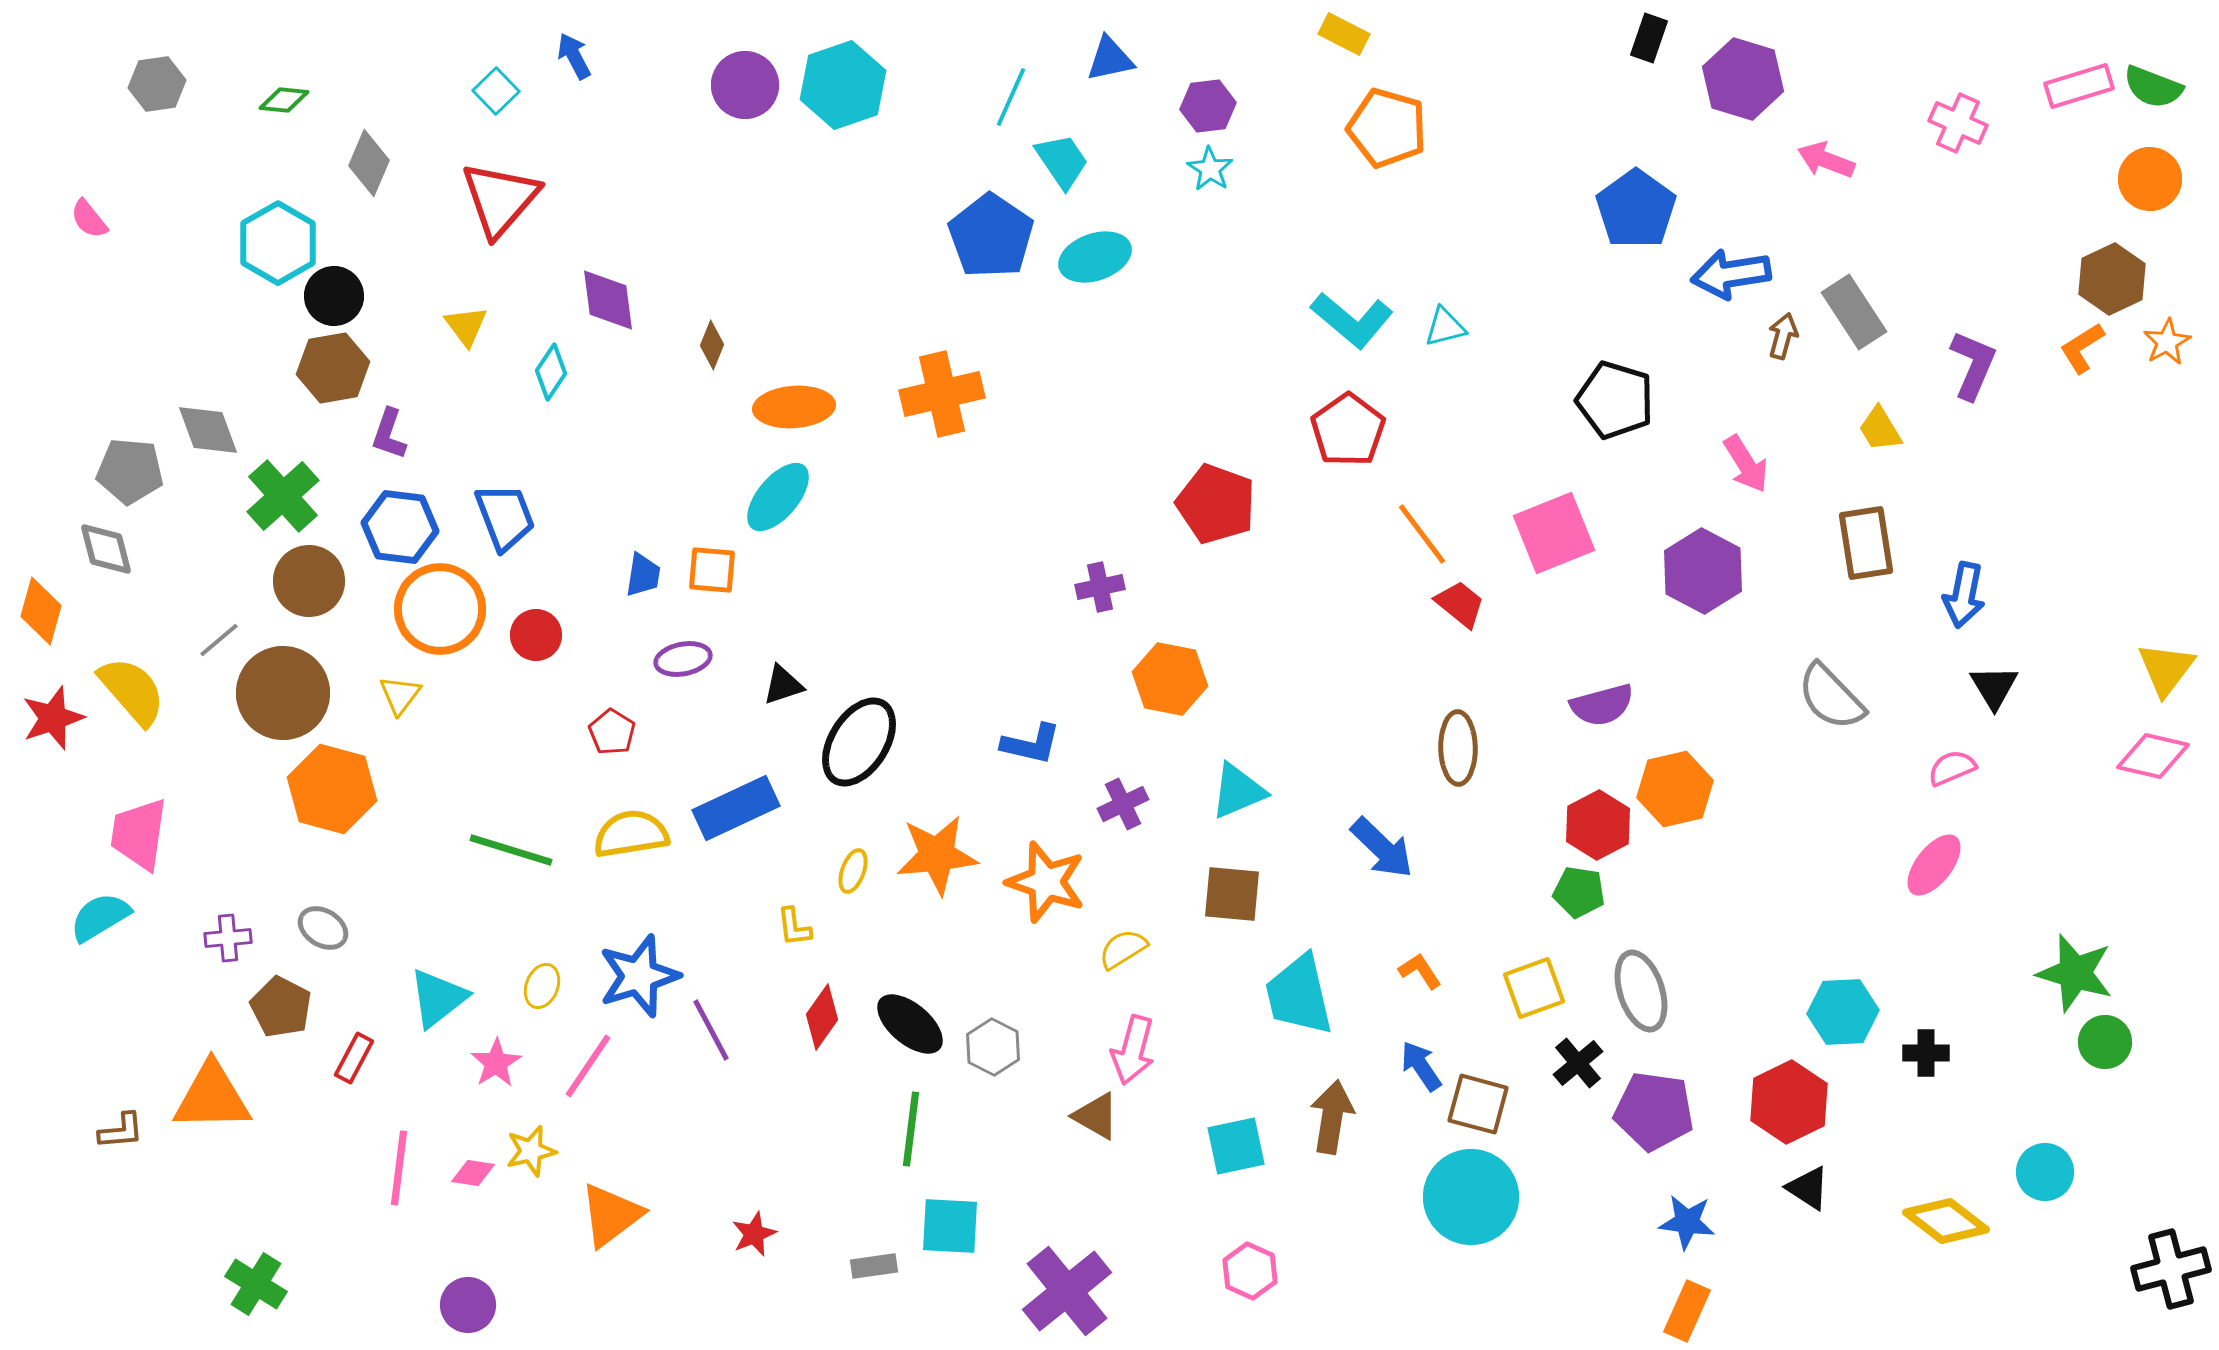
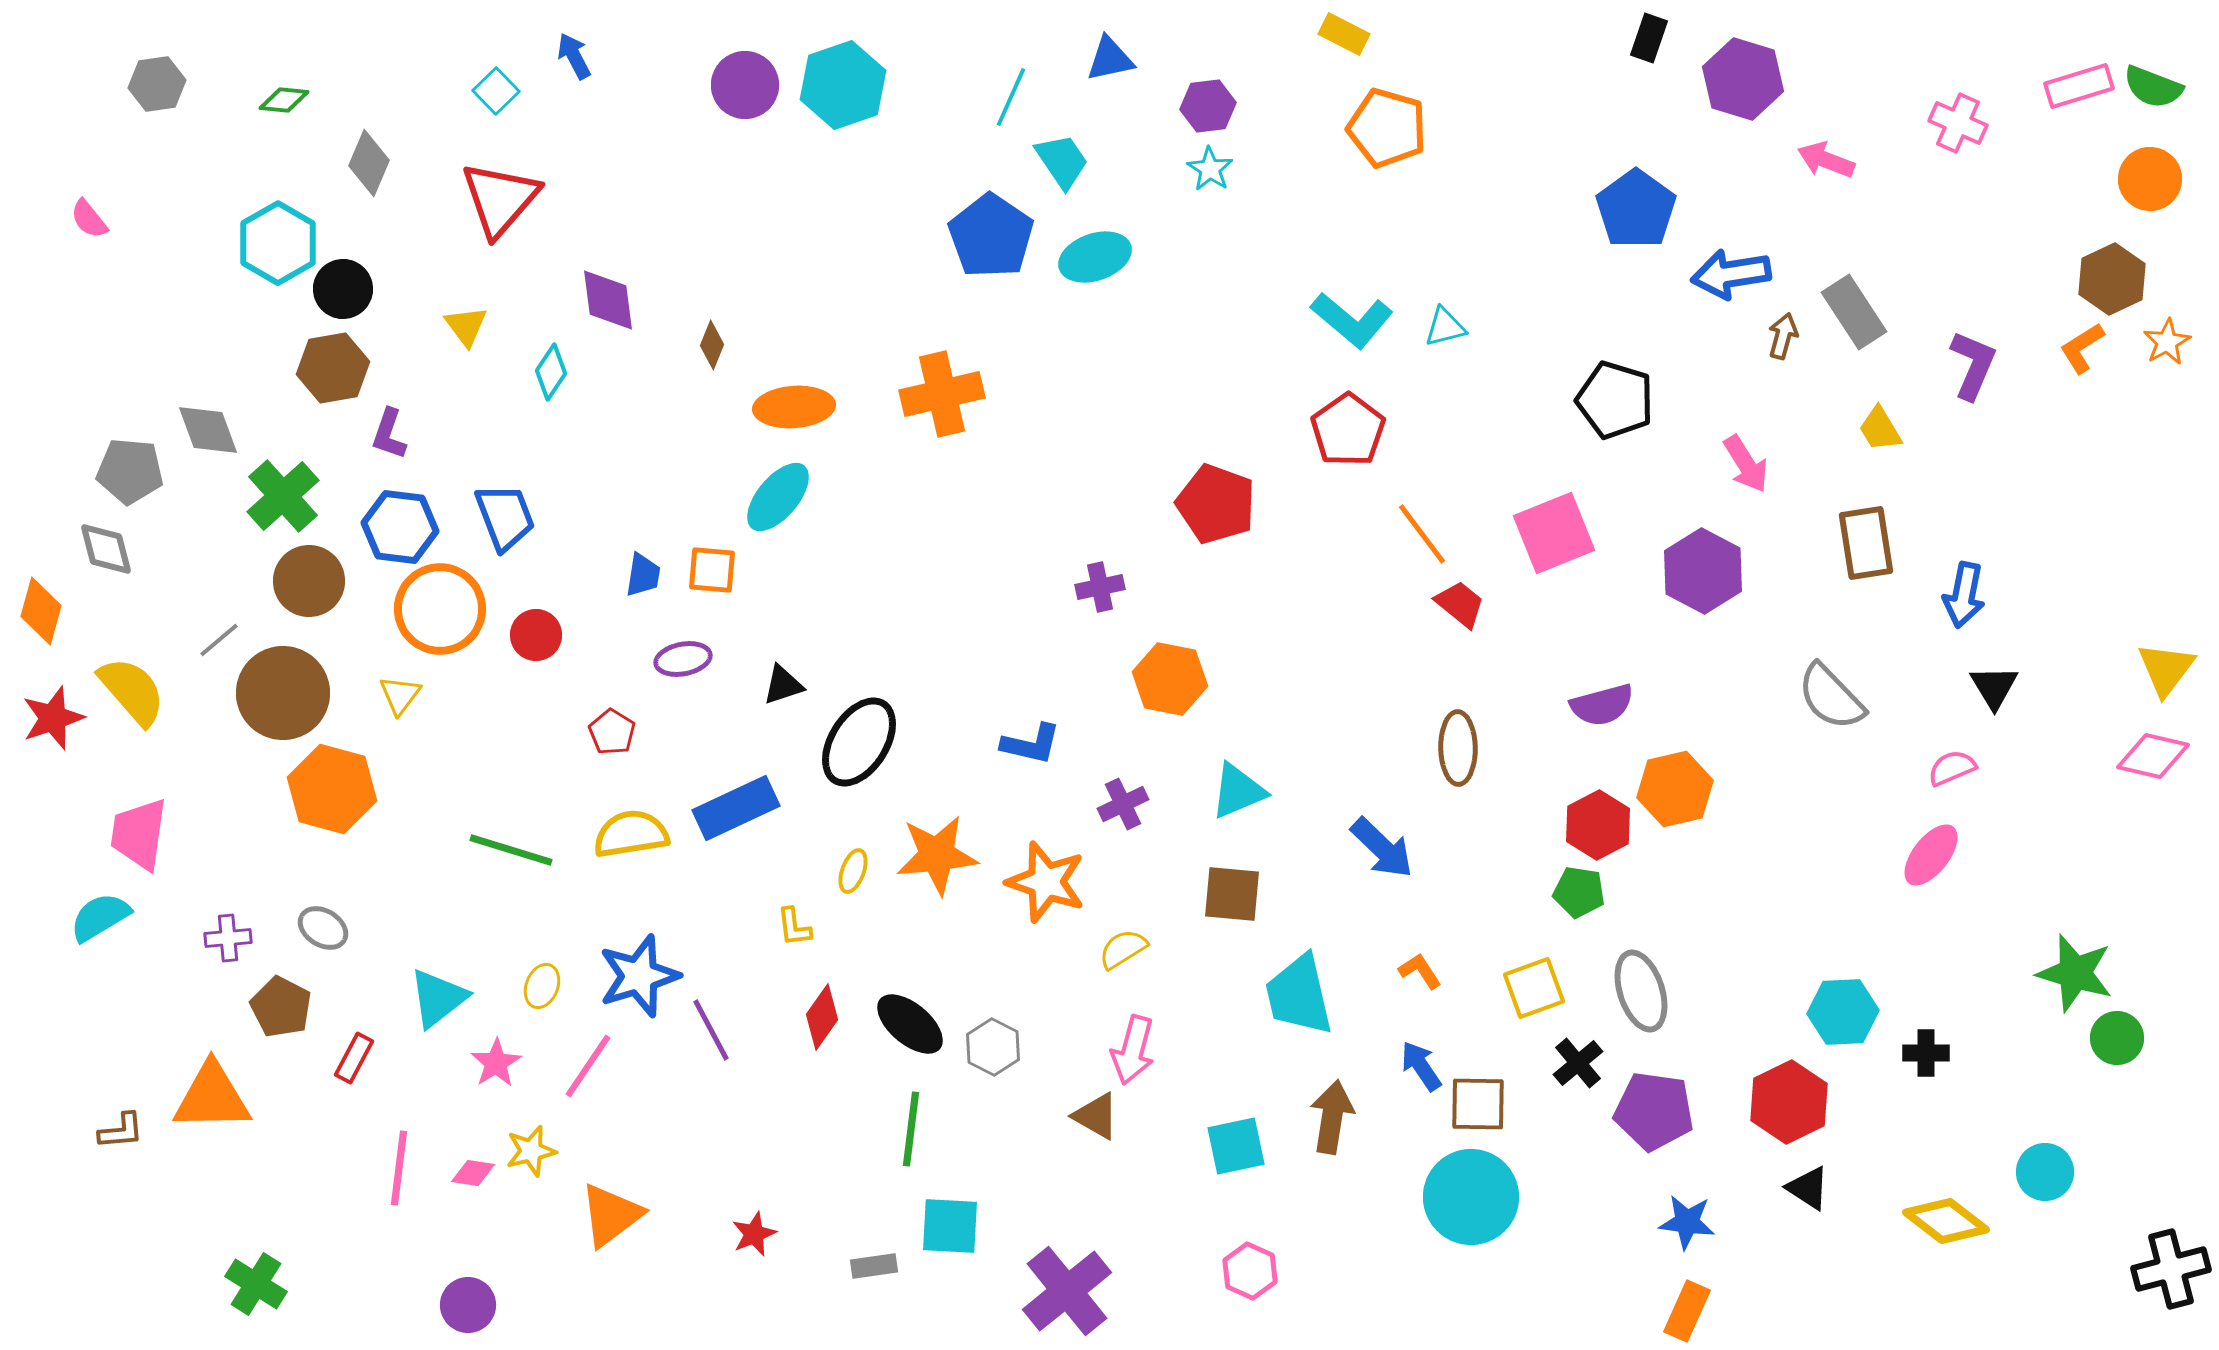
black circle at (334, 296): moved 9 px right, 7 px up
pink ellipse at (1934, 865): moved 3 px left, 10 px up
green circle at (2105, 1042): moved 12 px right, 4 px up
brown square at (1478, 1104): rotated 14 degrees counterclockwise
